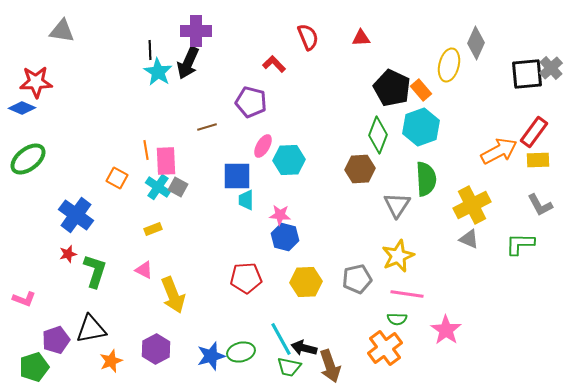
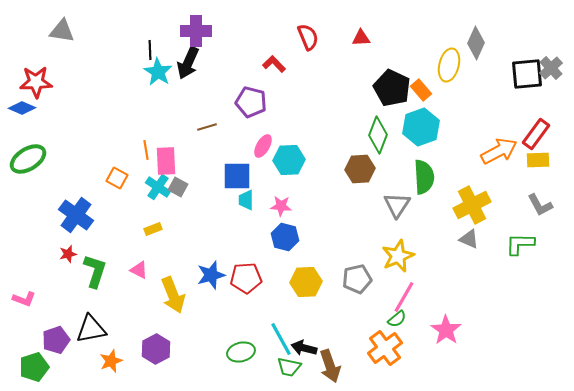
red rectangle at (534, 132): moved 2 px right, 2 px down
green ellipse at (28, 159): rotated 6 degrees clockwise
green semicircle at (426, 179): moved 2 px left, 2 px up
pink star at (280, 215): moved 1 px right, 9 px up
pink triangle at (144, 270): moved 5 px left
pink line at (407, 294): moved 3 px left, 3 px down; rotated 68 degrees counterclockwise
green semicircle at (397, 319): rotated 42 degrees counterclockwise
blue star at (211, 356): moved 81 px up
